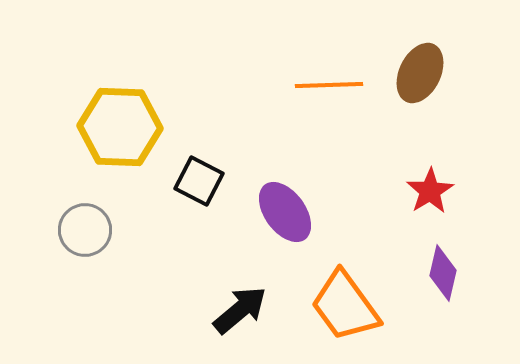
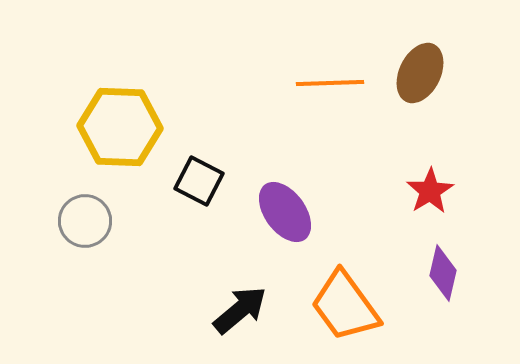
orange line: moved 1 px right, 2 px up
gray circle: moved 9 px up
